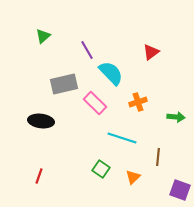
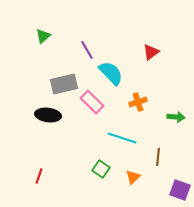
pink rectangle: moved 3 px left, 1 px up
black ellipse: moved 7 px right, 6 px up
